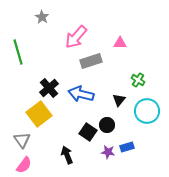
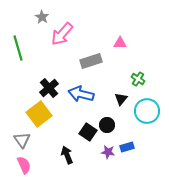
pink arrow: moved 14 px left, 3 px up
green line: moved 4 px up
green cross: moved 1 px up
black triangle: moved 2 px right, 1 px up
pink semicircle: rotated 60 degrees counterclockwise
